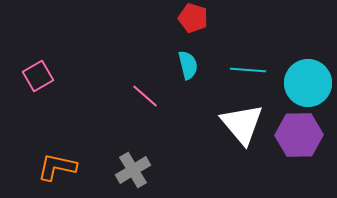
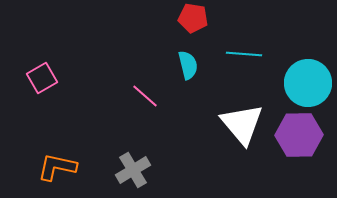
red pentagon: rotated 8 degrees counterclockwise
cyan line: moved 4 px left, 16 px up
pink square: moved 4 px right, 2 px down
